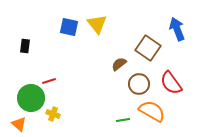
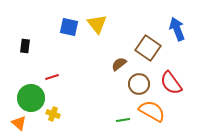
red line: moved 3 px right, 4 px up
orange triangle: moved 1 px up
